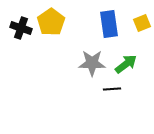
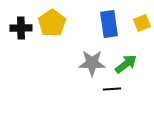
yellow pentagon: moved 1 px right, 1 px down
black cross: rotated 20 degrees counterclockwise
